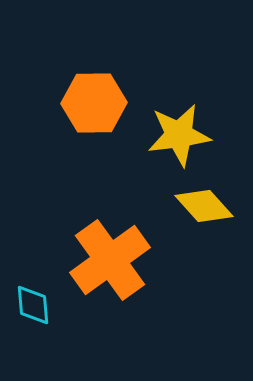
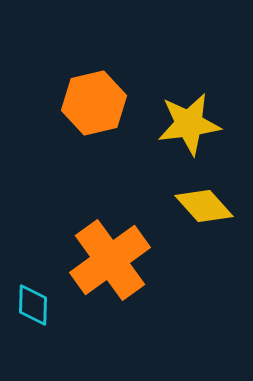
orange hexagon: rotated 12 degrees counterclockwise
yellow star: moved 10 px right, 11 px up
cyan diamond: rotated 6 degrees clockwise
